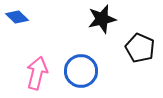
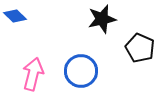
blue diamond: moved 2 px left, 1 px up
pink arrow: moved 4 px left, 1 px down
